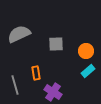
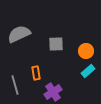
purple cross: rotated 24 degrees clockwise
